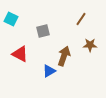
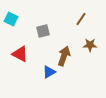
blue triangle: moved 1 px down
